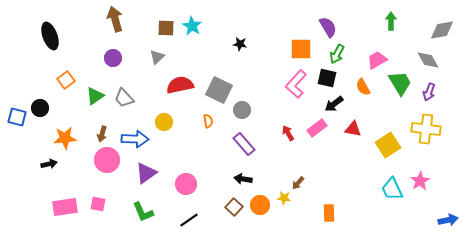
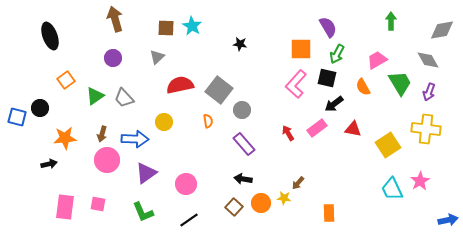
gray square at (219, 90): rotated 12 degrees clockwise
orange circle at (260, 205): moved 1 px right, 2 px up
pink rectangle at (65, 207): rotated 75 degrees counterclockwise
